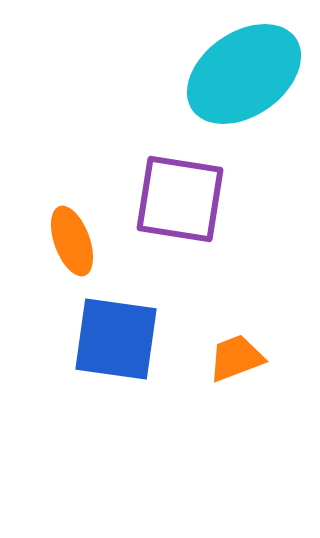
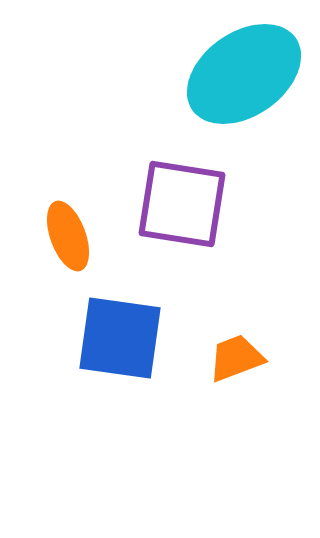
purple square: moved 2 px right, 5 px down
orange ellipse: moved 4 px left, 5 px up
blue square: moved 4 px right, 1 px up
